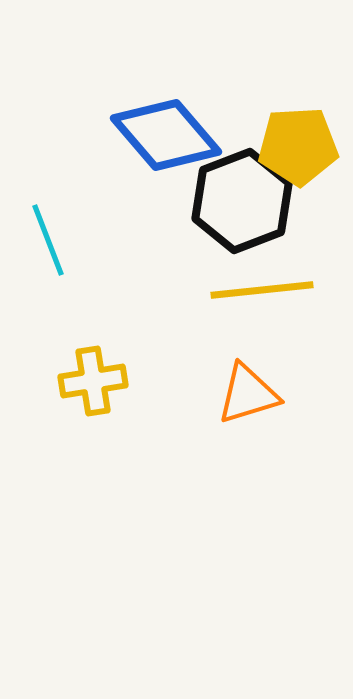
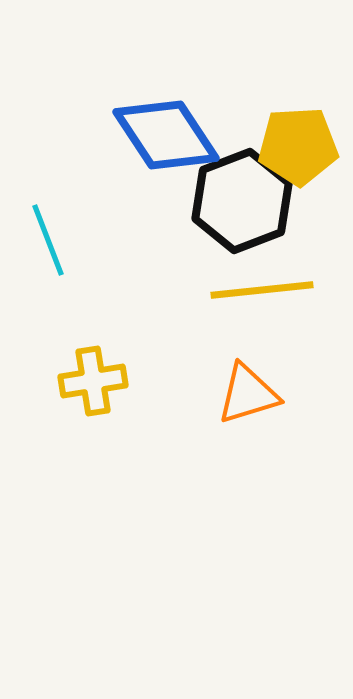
blue diamond: rotated 7 degrees clockwise
